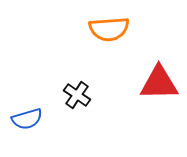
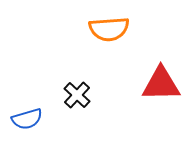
red triangle: moved 2 px right, 1 px down
black cross: rotated 8 degrees clockwise
